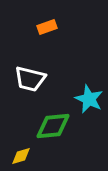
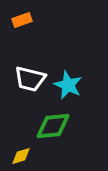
orange rectangle: moved 25 px left, 7 px up
cyan star: moved 21 px left, 14 px up
